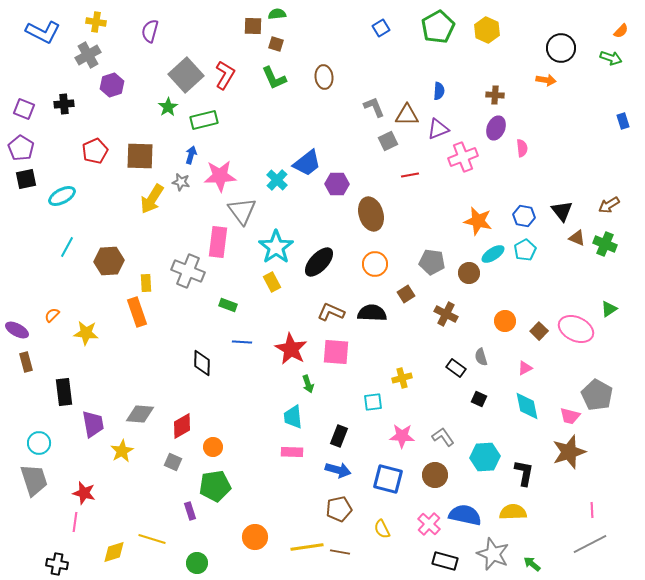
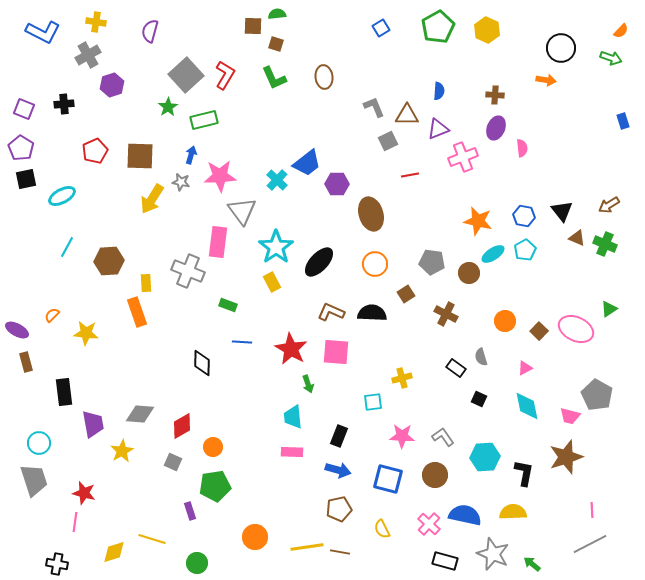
brown star at (569, 452): moved 3 px left, 5 px down
